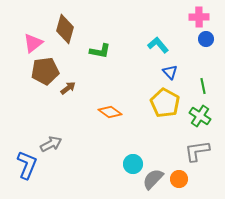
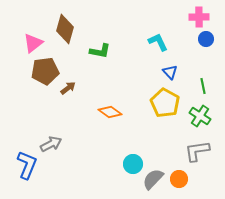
cyan L-shape: moved 3 px up; rotated 15 degrees clockwise
